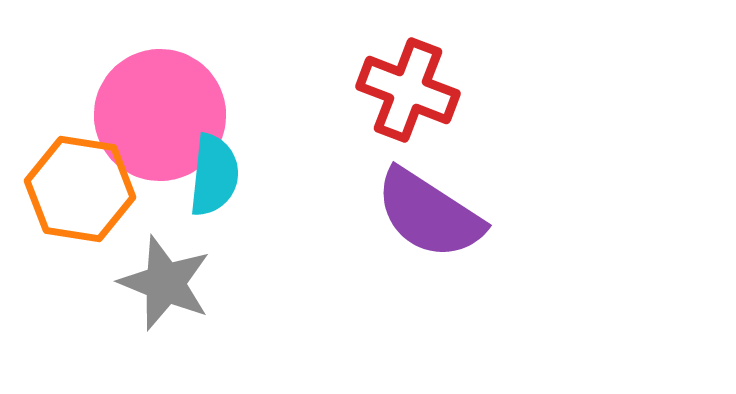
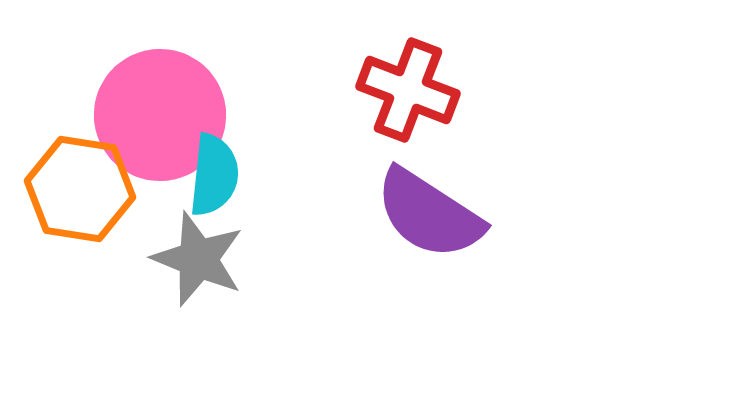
gray star: moved 33 px right, 24 px up
